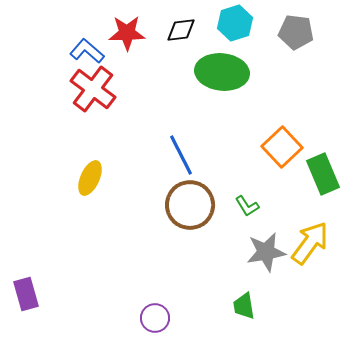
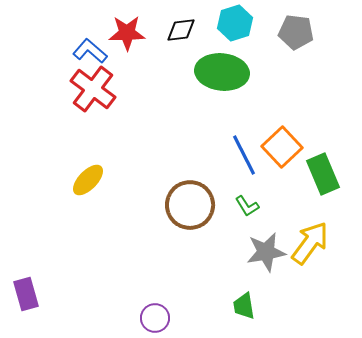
blue L-shape: moved 3 px right
blue line: moved 63 px right
yellow ellipse: moved 2 px left, 2 px down; rotated 20 degrees clockwise
